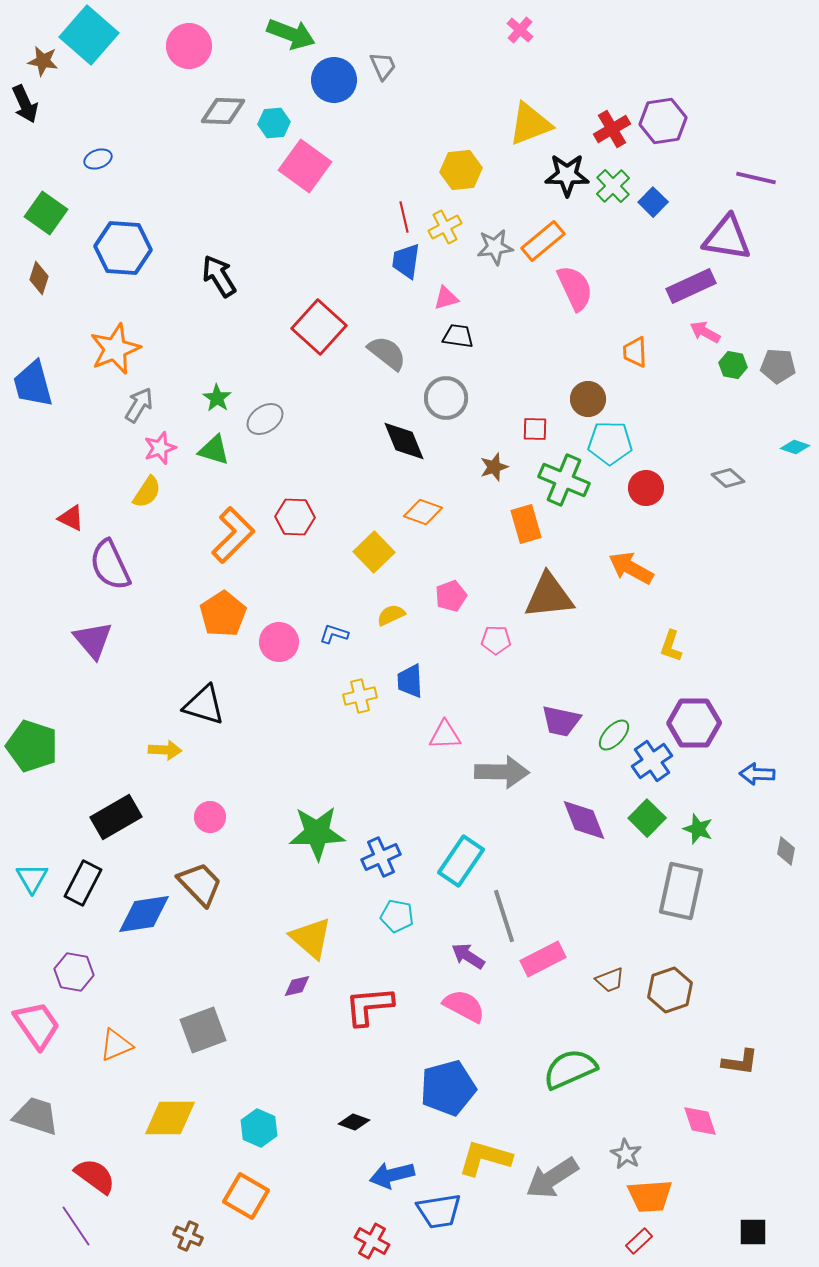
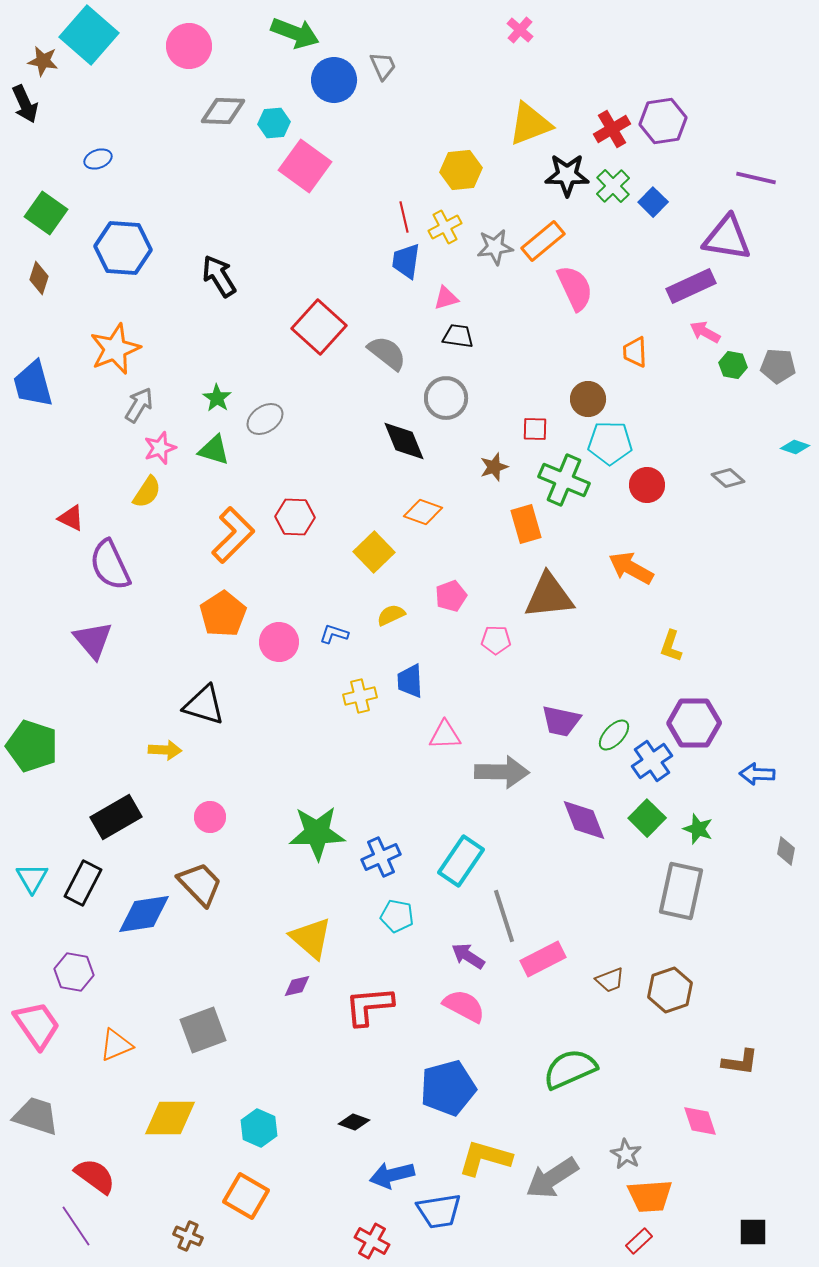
green arrow at (291, 34): moved 4 px right, 1 px up
red circle at (646, 488): moved 1 px right, 3 px up
